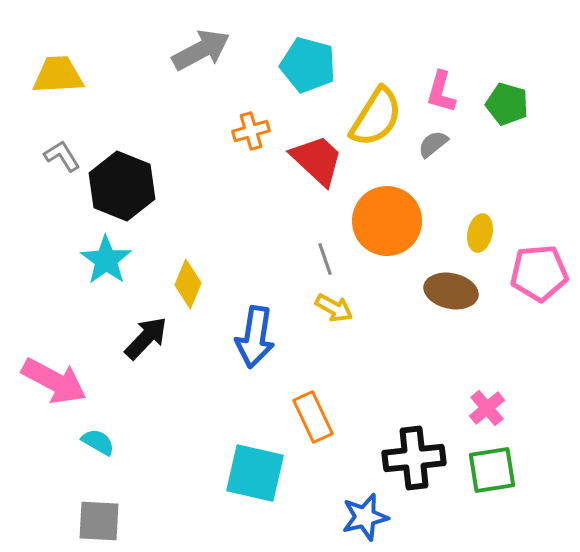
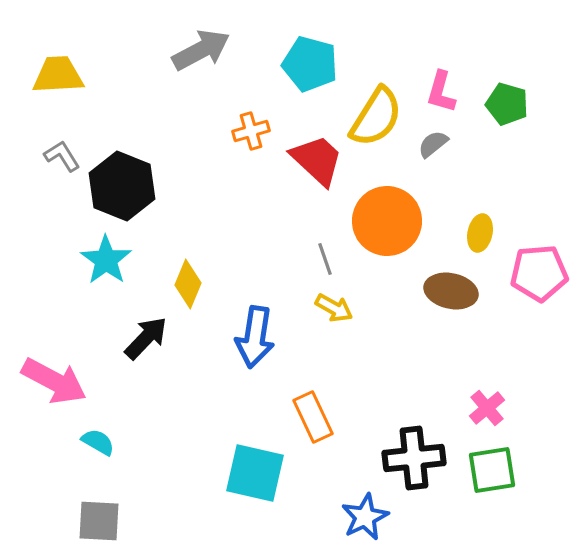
cyan pentagon: moved 2 px right, 1 px up
blue star: rotated 12 degrees counterclockwise
